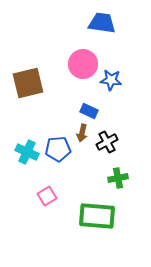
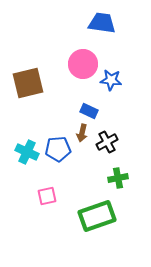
pink square: rotated 18 degrees clockwise
green rectangle: rotated 24 degrees counterclockwise
